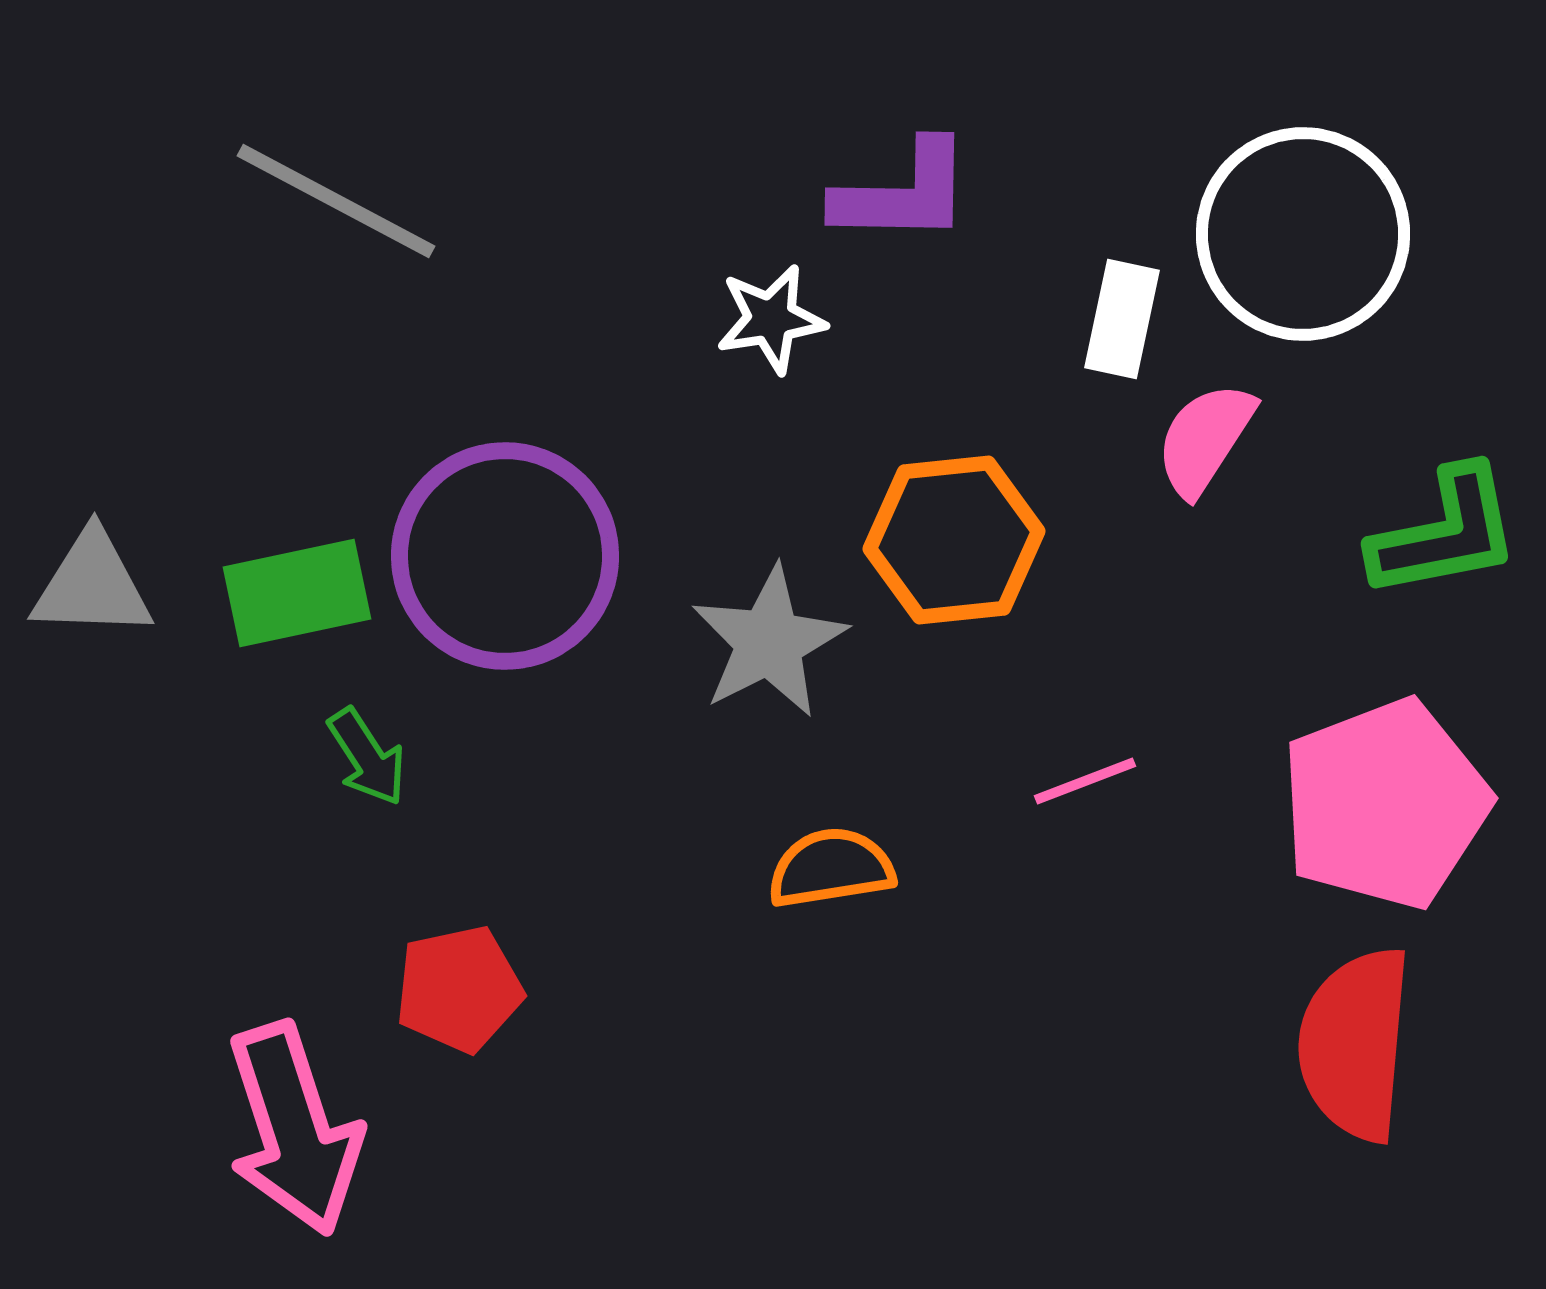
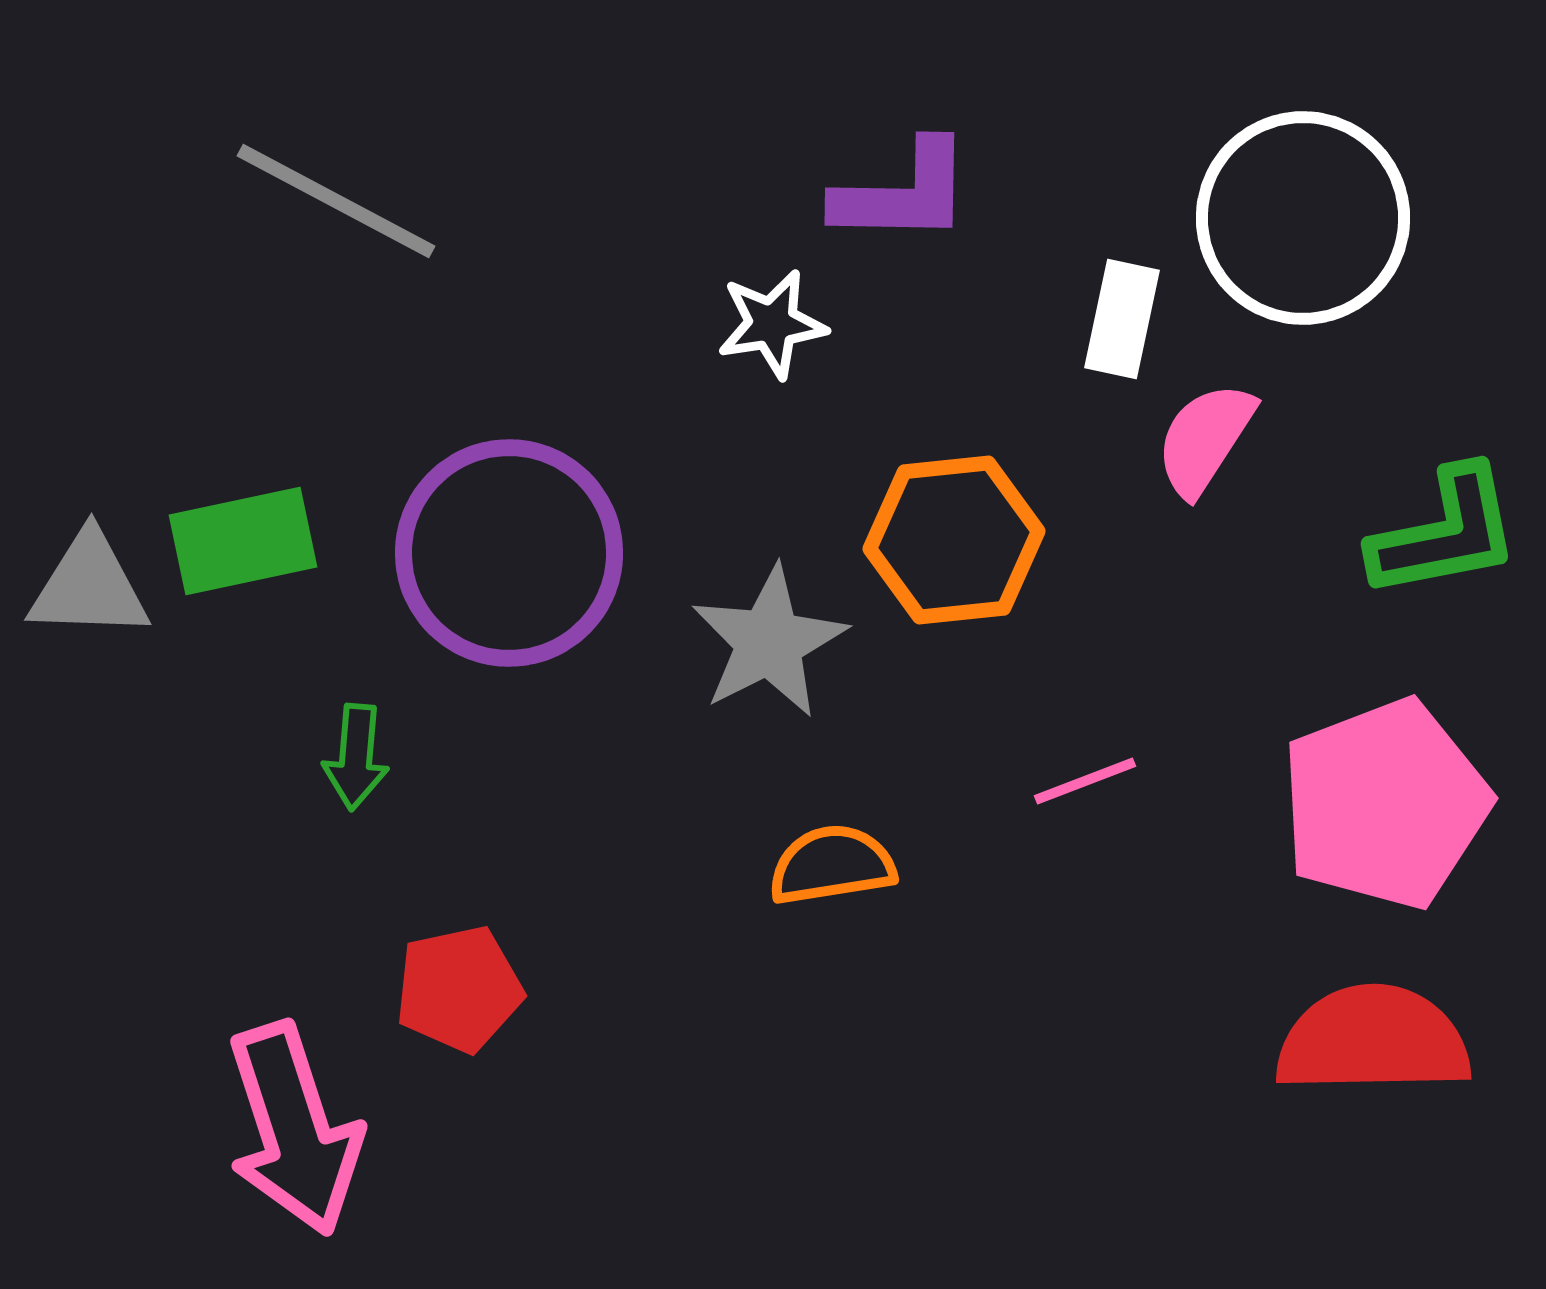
white circle: moved 16 px up
white star: moved 1 px right, 5 px down
purple circle: moved 4 px right, 3 px up
gray triangle: moved 3 px left, 1 px down
green rectangle: moved 54 px left, 52 px up
green arrow: moved 11 px left; rotated 38 degrees clockwise
orange semicircle: moved 1 px right, 3 px up
red semicircle: moved 18 px right, 4 px up; rotated 84 degrees clockwise
